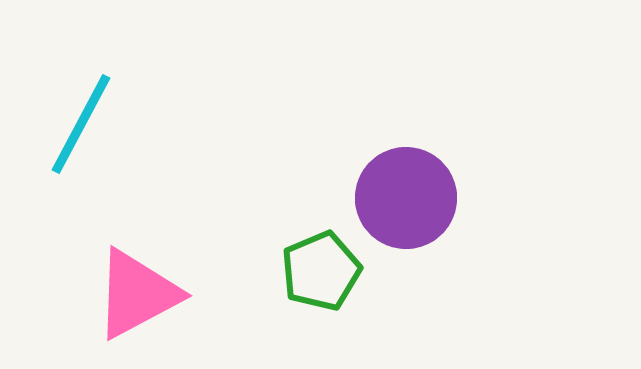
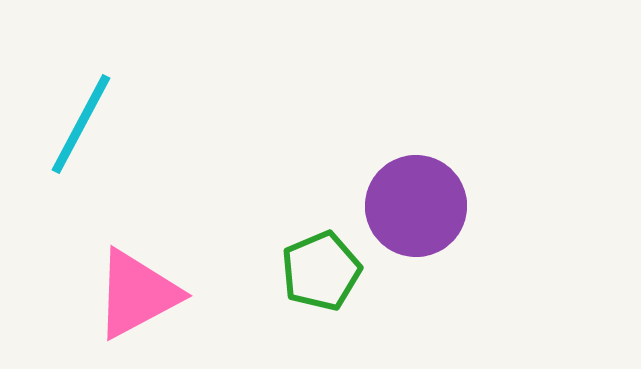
purple circle: moved 10 px right, 8 px down
